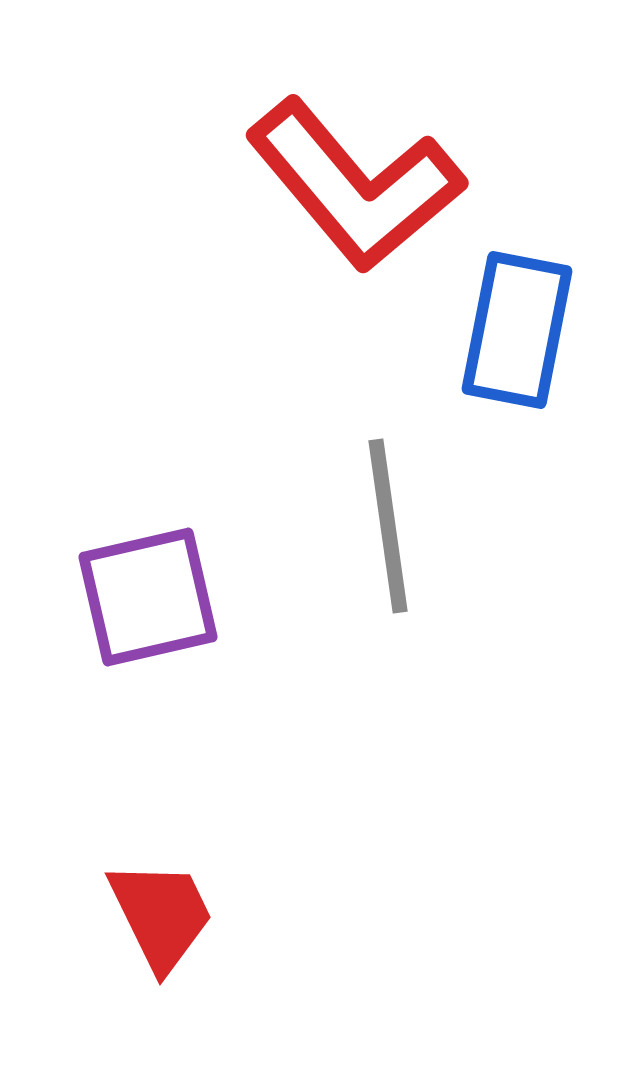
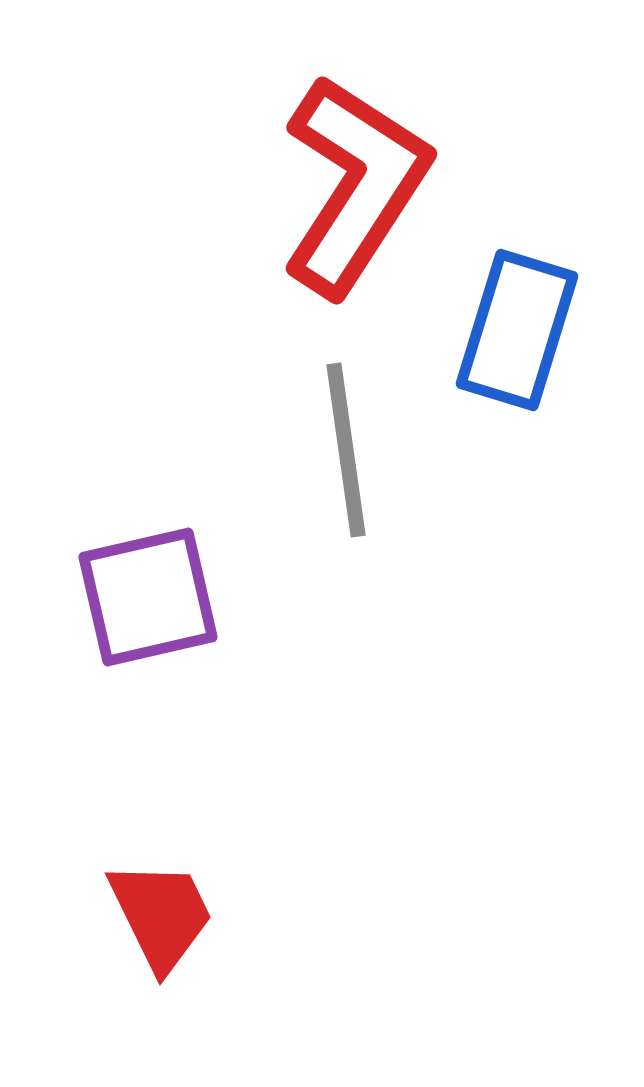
red L-shape: rotated 107 degrees counterclockwise
blue rectangle: rotated 6 degrees clockwise
gray line: moved 42 px left, 76 px up
